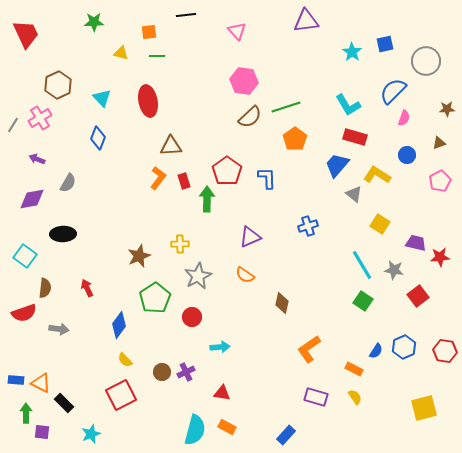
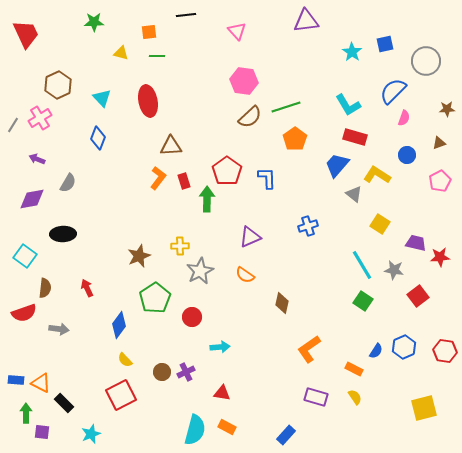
yellow cross at (180, 244): moved 2 px down
gray star at (198, 276): moved 2 px right, 5 px up
